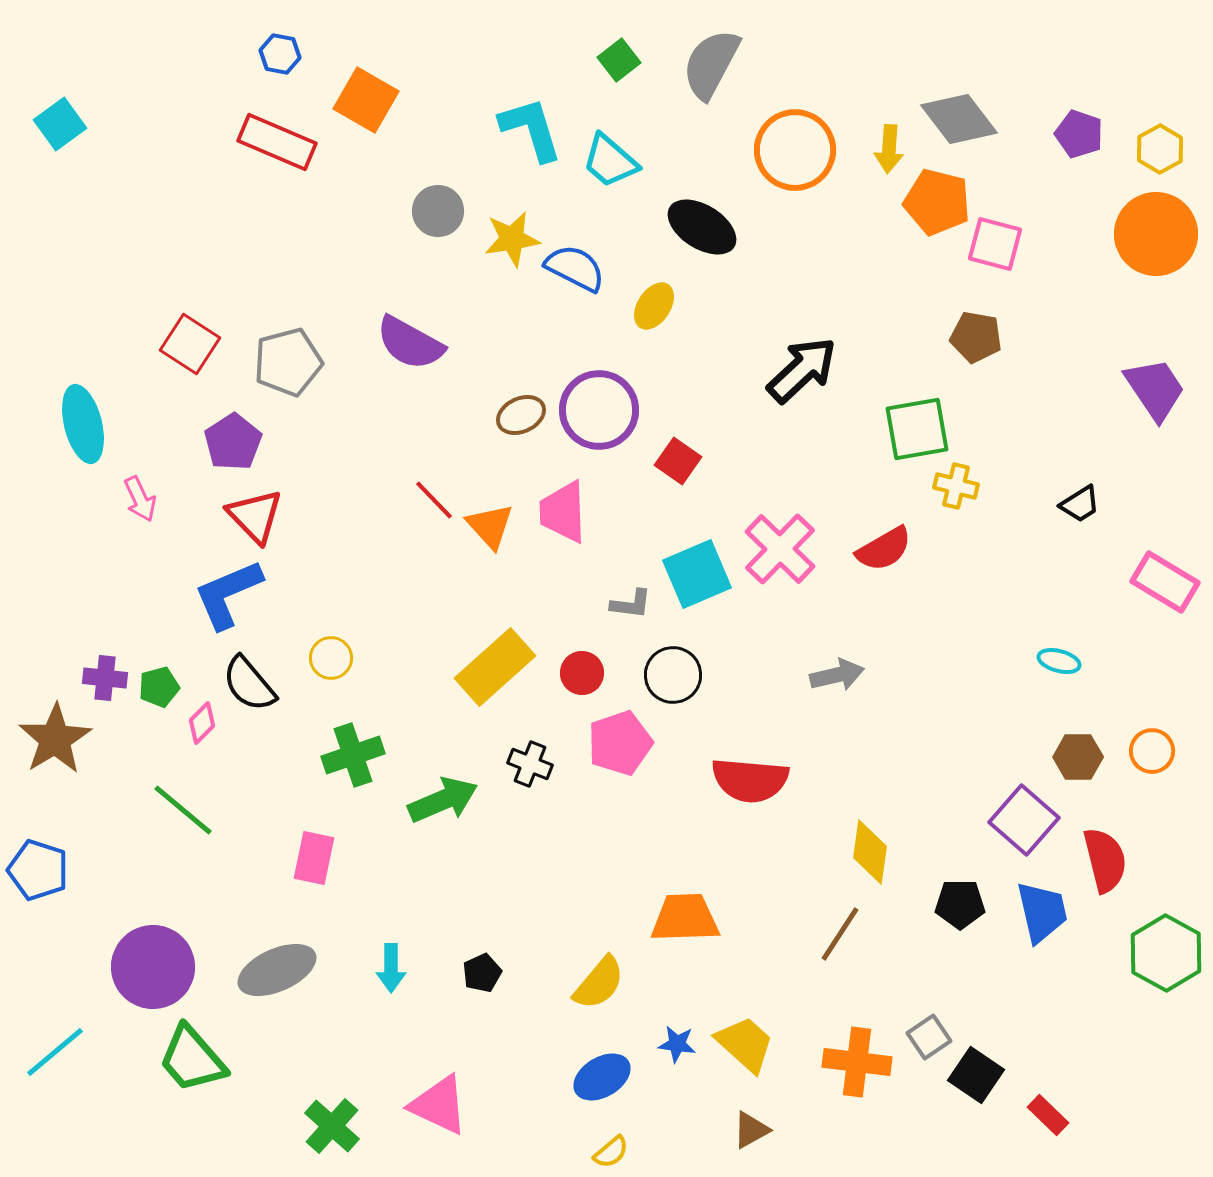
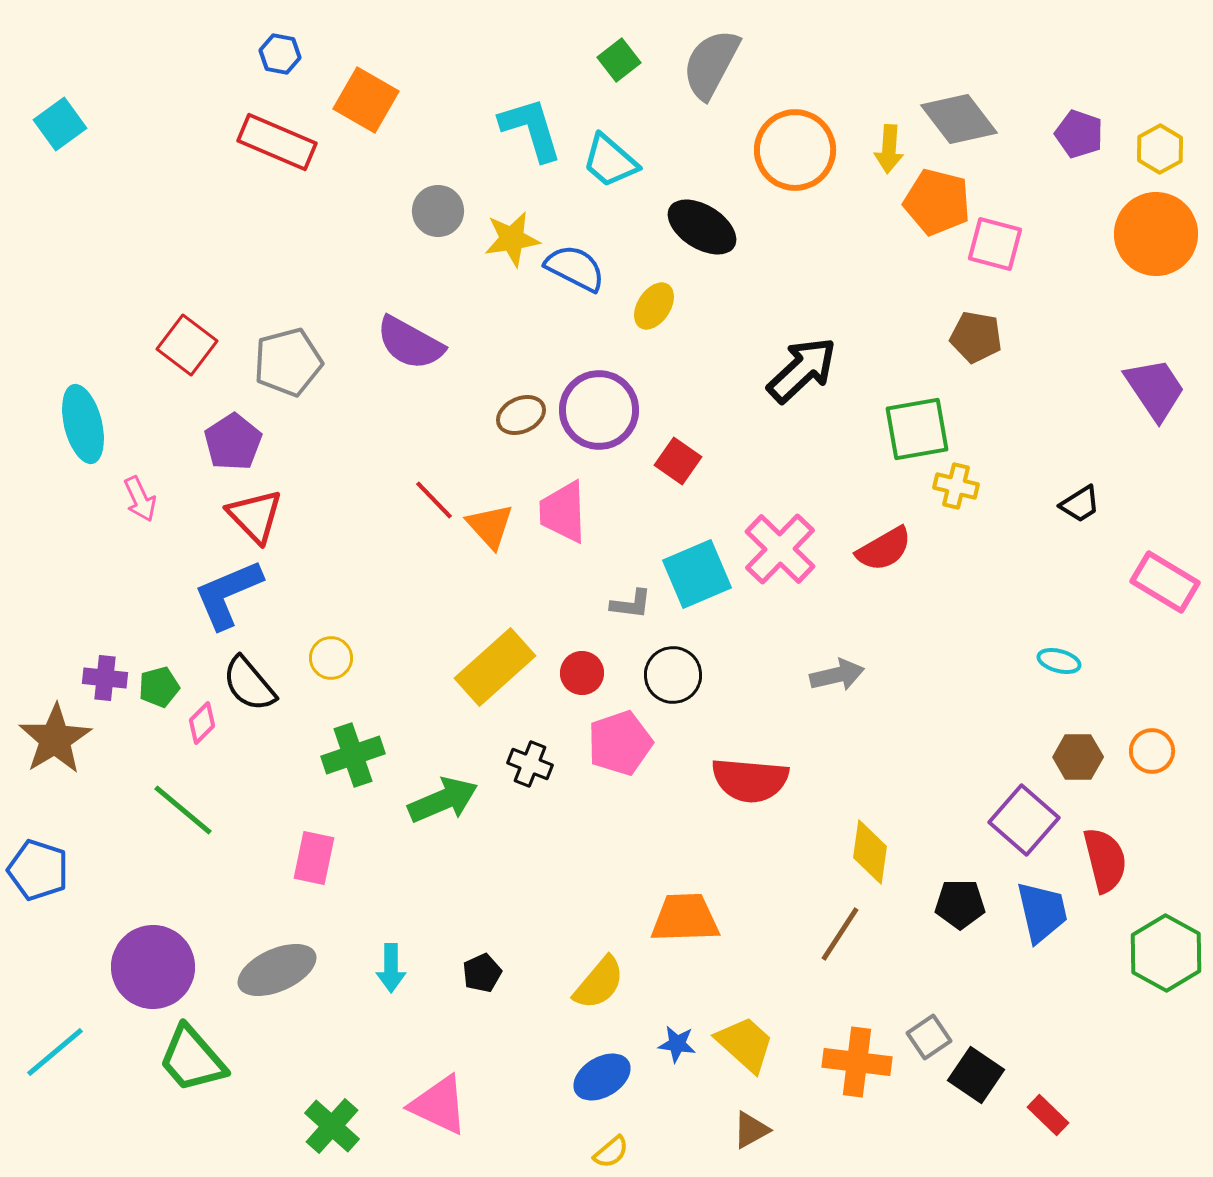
red square at (190, 344): moved 3 px left, 1 px down; rotated 4 degrees clockwise
